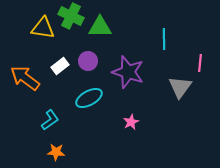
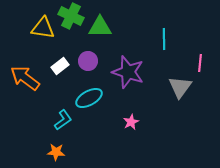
cyan L-shape: moved 13 px right
